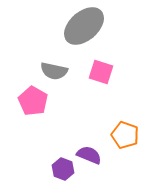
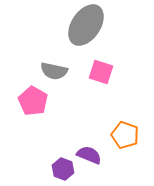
gray ellipse: moved 2 px right, 1 px up; rotated 15 degrees counterclockwise
